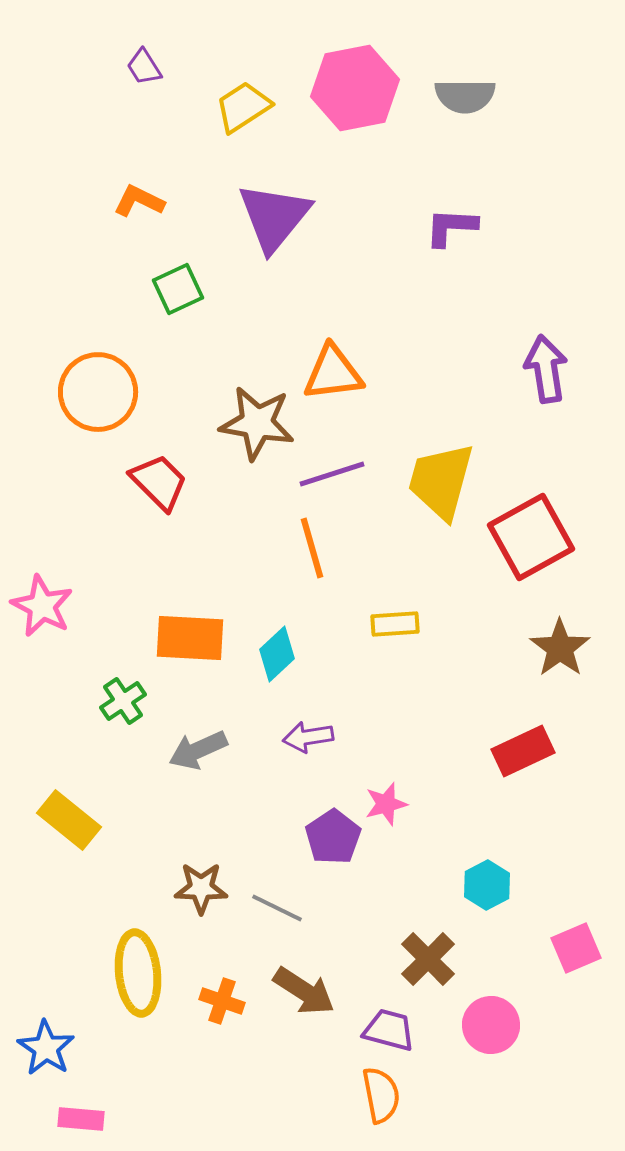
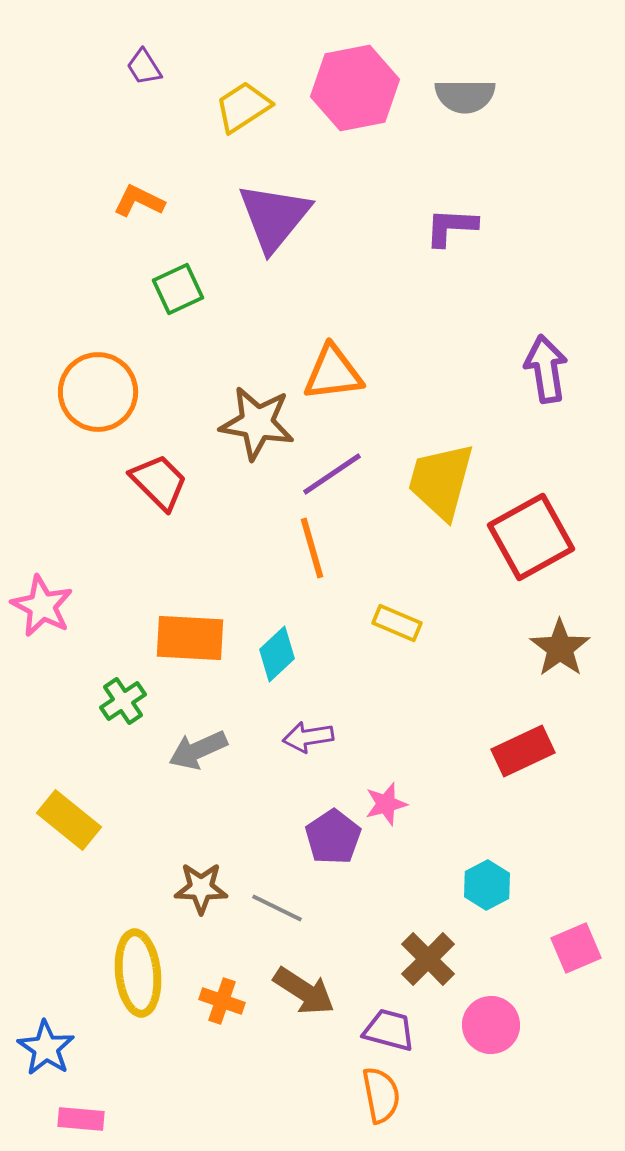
purple line at (332, 474): rotated 16 degrees counterclockwise
yellow rectangle at (395, 624): moved 2 px right, 1 px up; rotated 27 degrees clockwise
